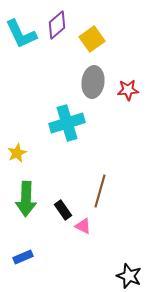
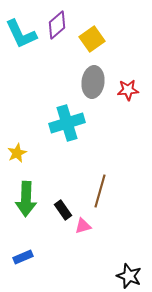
pink triangle: rotated 42 degrees counterclockwise
